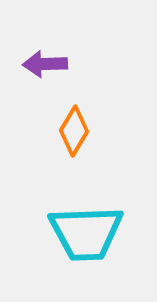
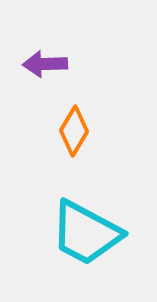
cyan trapezoid: rotated 30 degrees clockwise
